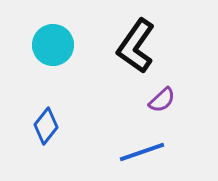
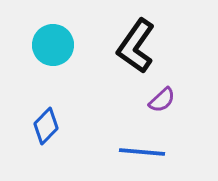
blue diamond: rotated 6 degrees clockwise
blue line: rotated 24 degrees clockwise
